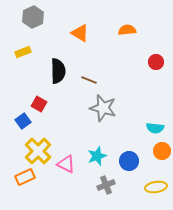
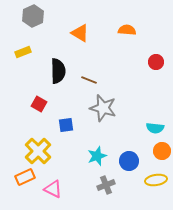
gray hexagon: moved 1 px up
orange semicircle: rotated 12 degrees clockwise
blue square: moved 43 px right, 4 px down; rotated 28 degrees clockwise
pink triangle: moved 13 px left, 25 px down
yellow ellipse: moved 7 px up
